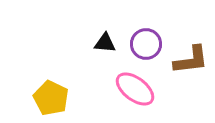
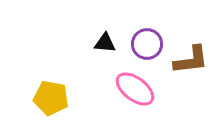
purple circle: moved 1 px right
yellow pentagon: rotated 16 degrees counterclockwise
